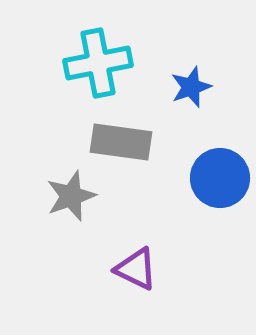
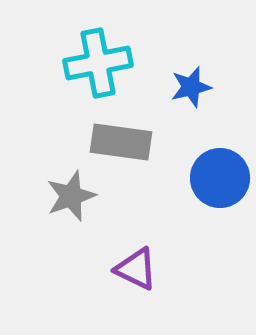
blue star: rotated 6 degrees clockwise
